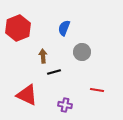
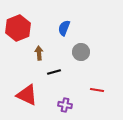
gray circle: moved 1 px left
brown arrow: moved 4 px left, 3 px up
